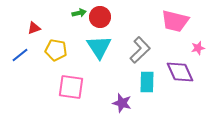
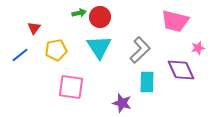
red triangle: rotated 32 degrees counterclockwise
yellow pentagon: rotated 20 degrees counterclockwise
purple diamond: moved 1 px right, 2 px up
